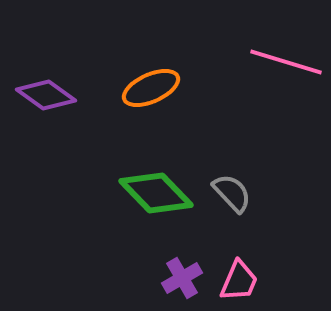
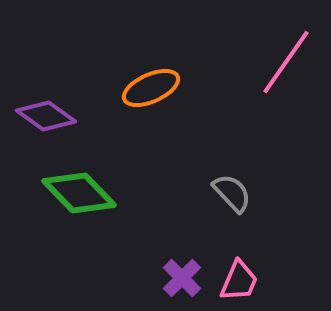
pink line: rotated 72 degrees counterclockwise
purple diamond: moved 21 px down
green diamond: moved 77 px left
purple cross: rotated 15 degrees counterclockwise
